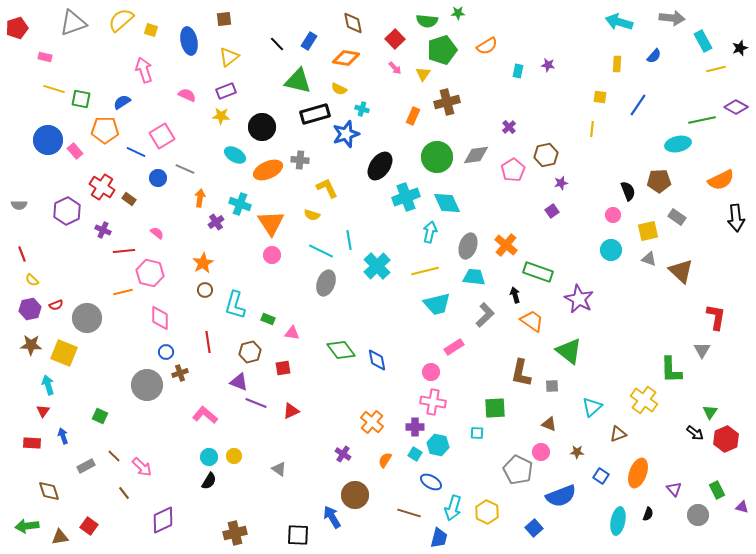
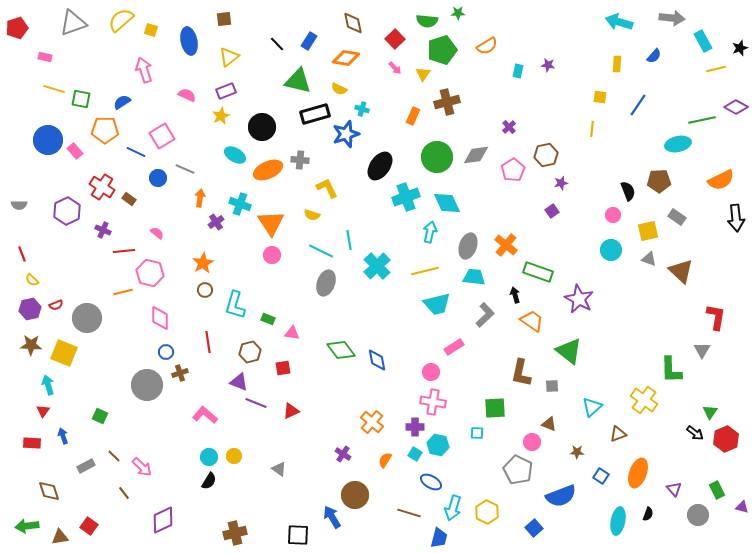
yellow star at (221, 116): rotated 30 degrees counterclockwise
pink circle at (541, 452): moved 9 px left, 10 px up
